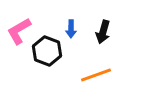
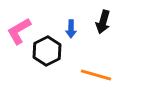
black arrow: moved 10 px up
black hexagon: rotated 12 degrees clockwise
orange line: rotated 36 degrees clockwise
